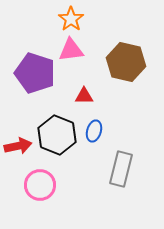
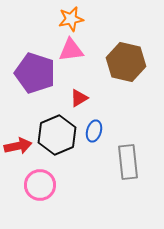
orange star: rotated 25 degrees clockwise
red triangle: moved 5 px left, 2 px down; rotated 30 degrees counterclockwise
black hexagon: rotated 15 degrees clockwise
gray rectangle: moved 7 px right, 7 px up; rotated 20 degrees counterclockwise
